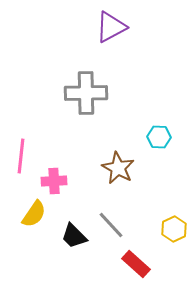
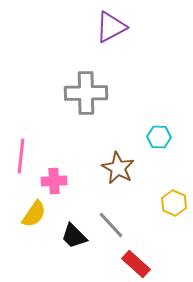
yellow hexagon: moved 26 px up; rotated 10 degrees counterclockwise
